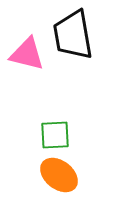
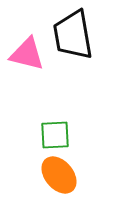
orange ellipse: rotated 12 degrees clockwise
